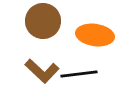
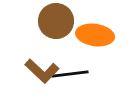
brown circle: moved 13 px right
black line: moved 9 px left
